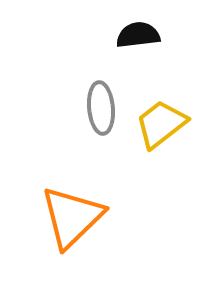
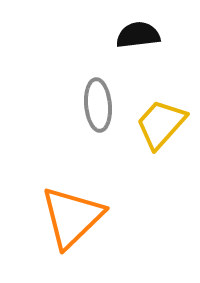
gray ellipse: moved 3 px left, 3 px up
yellow trapezoid: rotated 10 degrees counterclockwise
